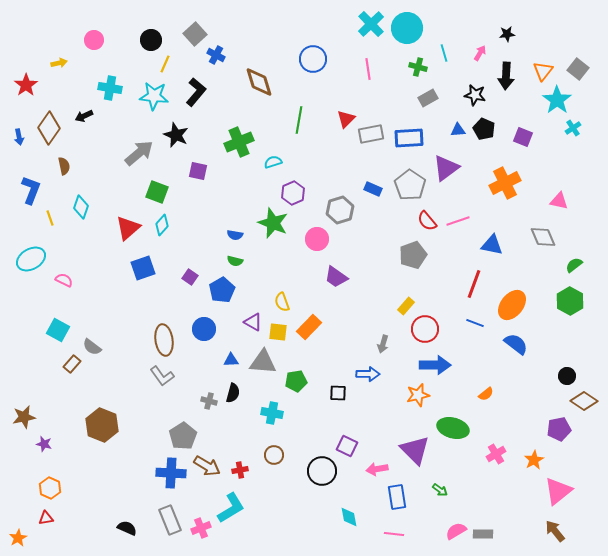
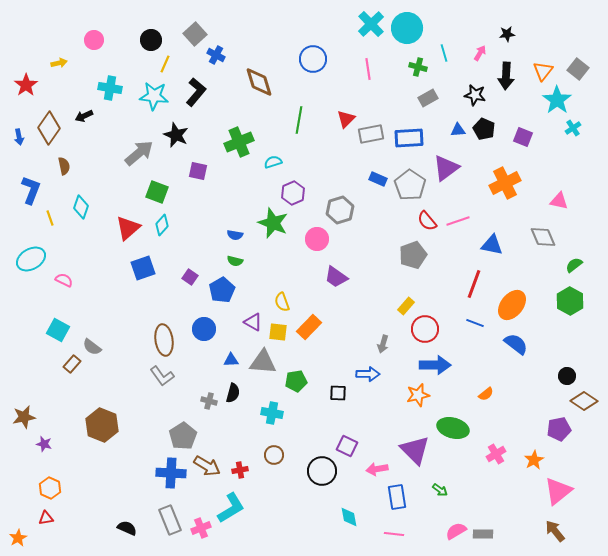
blue rectangle at (373, 189): moved 5 px right, 10 px up
